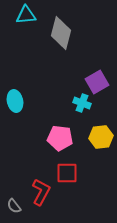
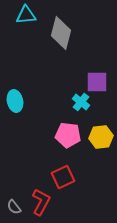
purple square: rotated 30 degrees clockwise
cyan cross: moved 1 px left, 1 px up; rotated 18 degrees clockwise
pink pentagon: moved 8 px right, 3 px up
red square: moved 4 px left, 4 px down; rotated 25 degrees counterclockwise
red L-shape: moved 10 px down
gray semicircle: moved 1 px down
